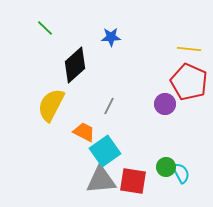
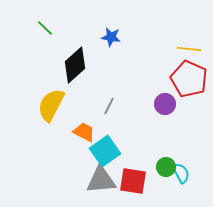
blue star: rotated 12 degrees clockwise
red pentagon: moved 3 px up
